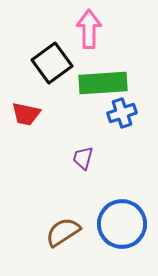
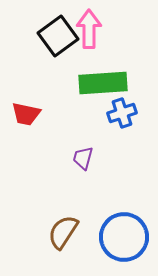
black square: moved 6 px right, 27 px up
blue circle: moved 2 px right, 13 px down
brown semicircle: rotated 24 degrees counterclockwise
